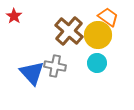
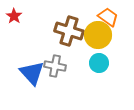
brown cross: rotated 24 degrees counterclockwise
cyan circle: moved 2 px right
